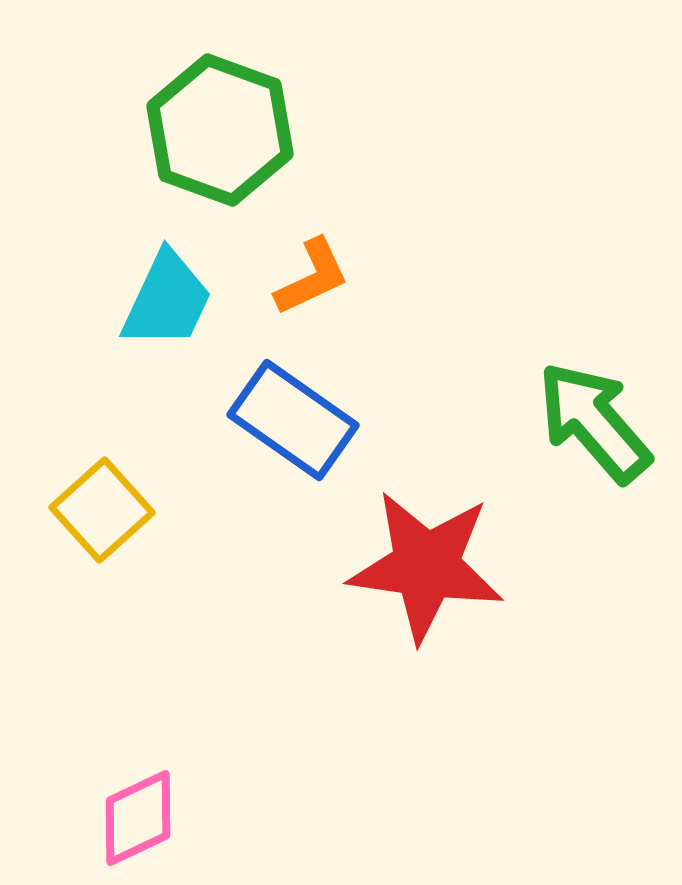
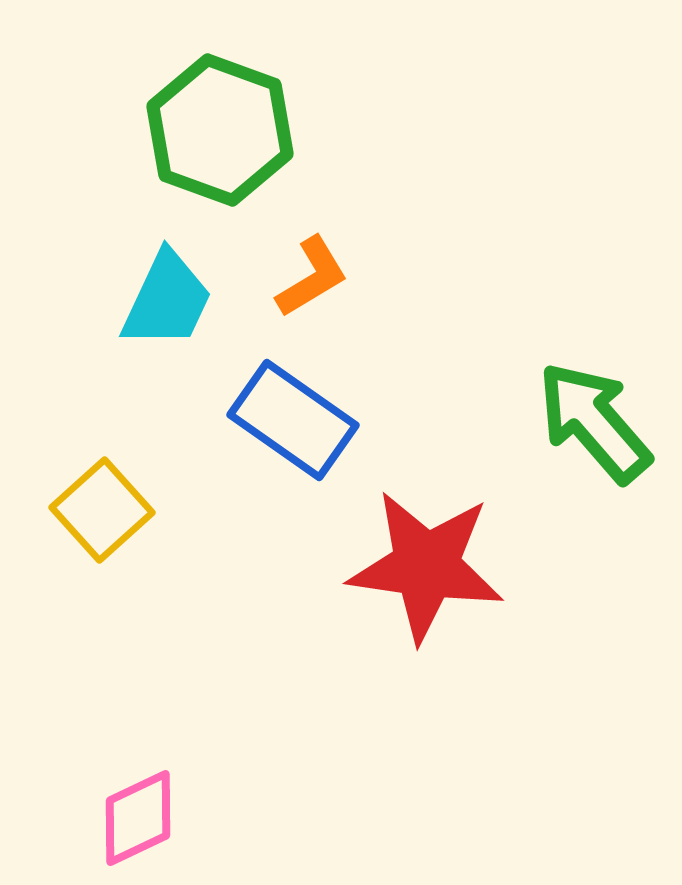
orange L-shape: rotated 6 degrees counterclockwise
